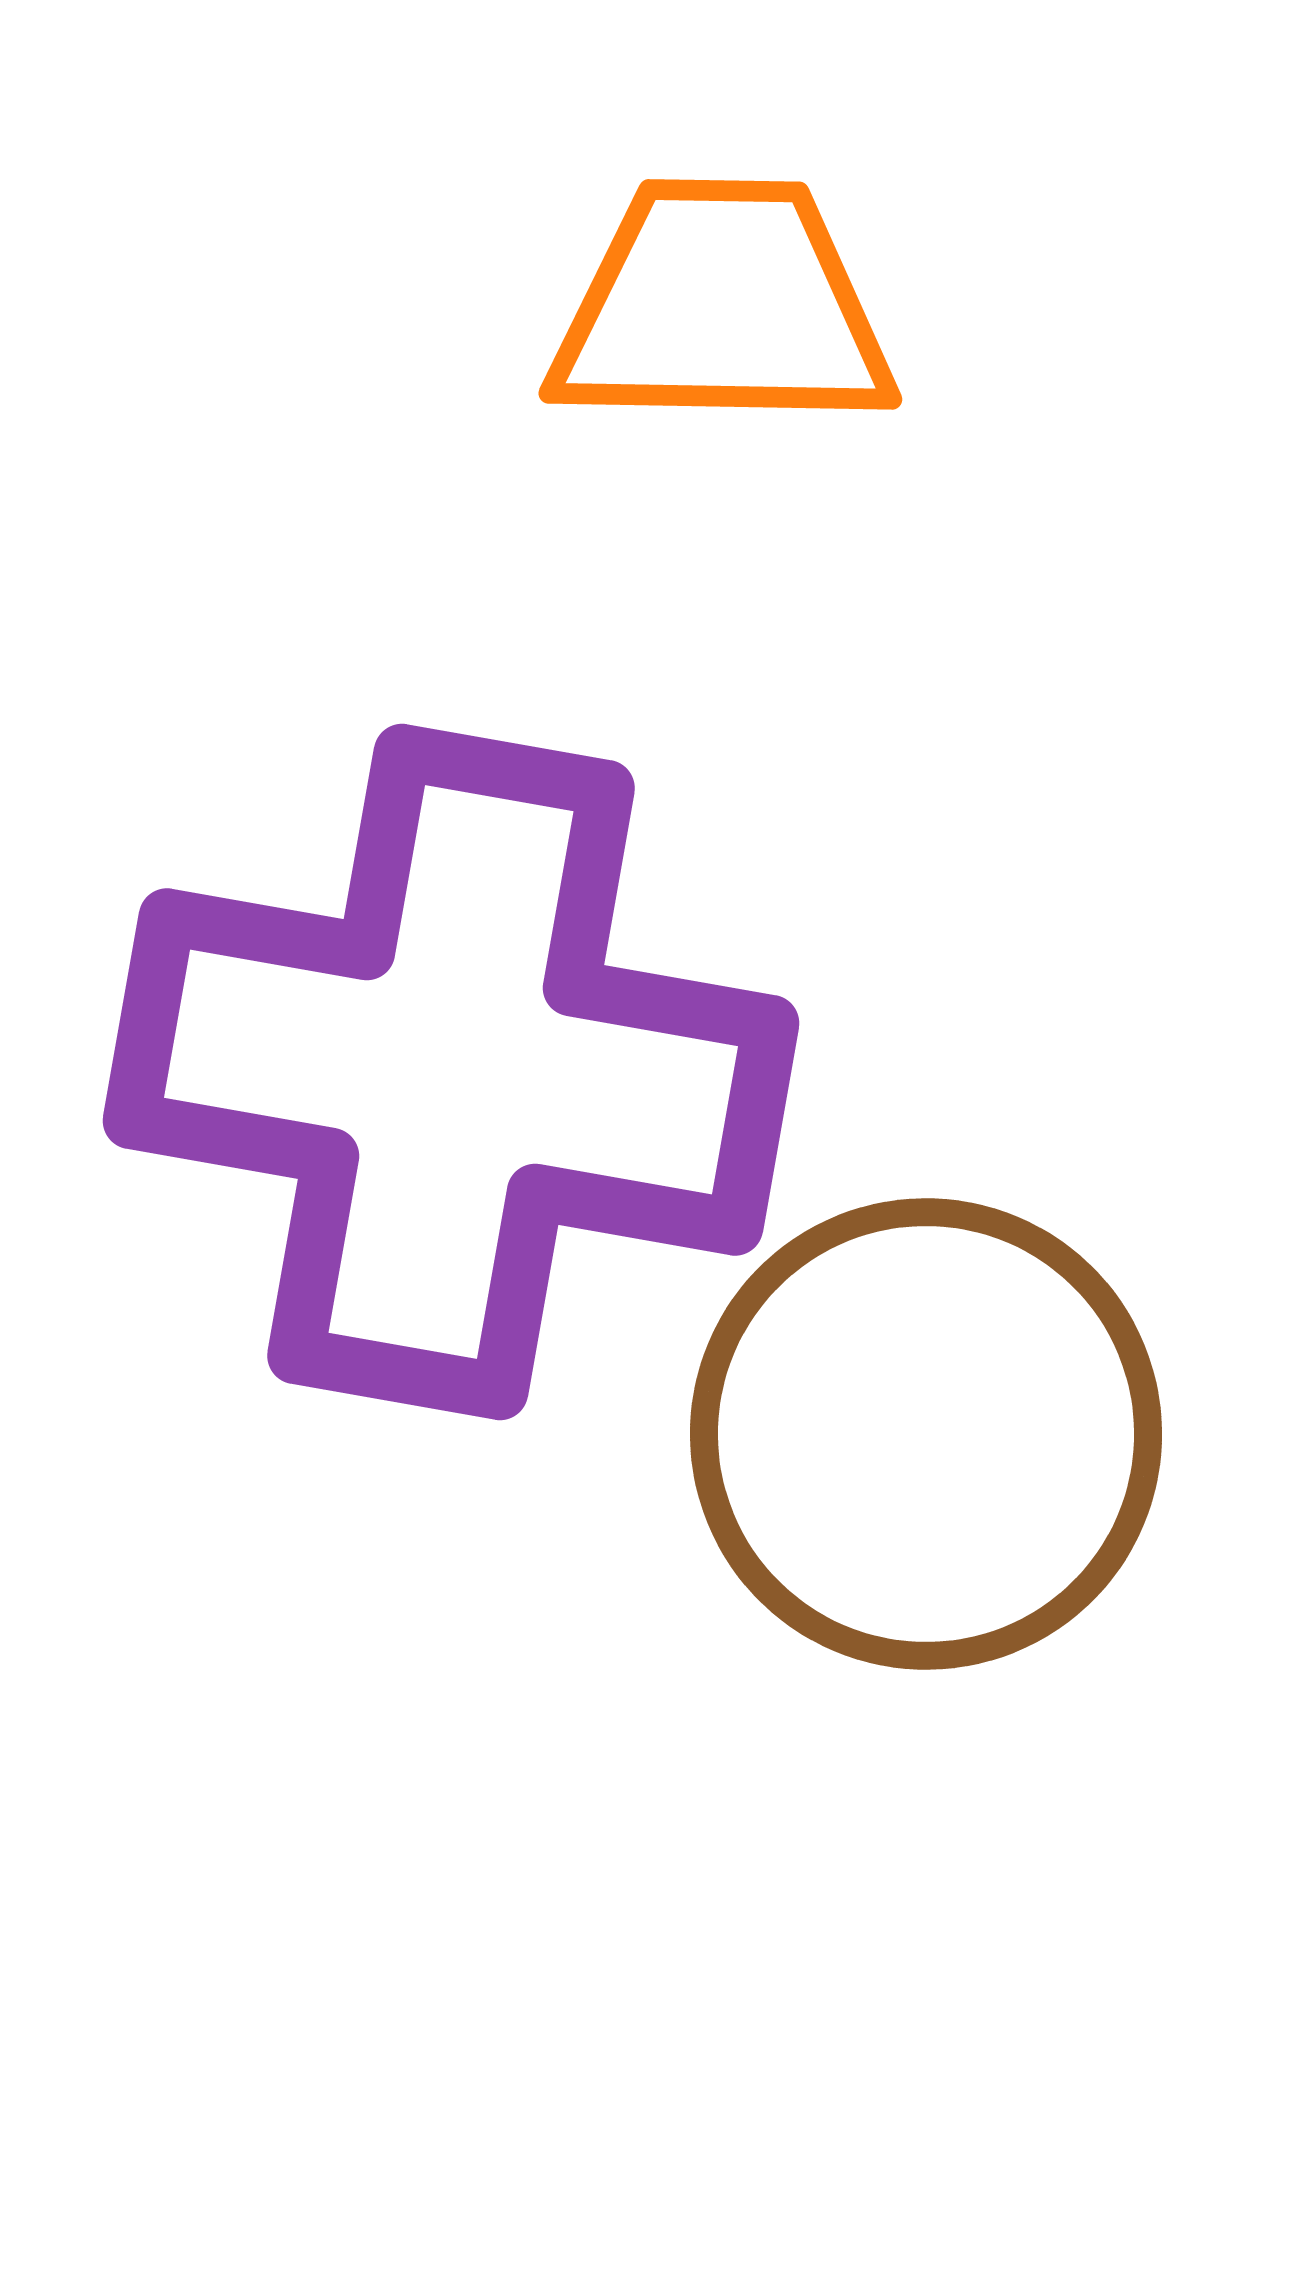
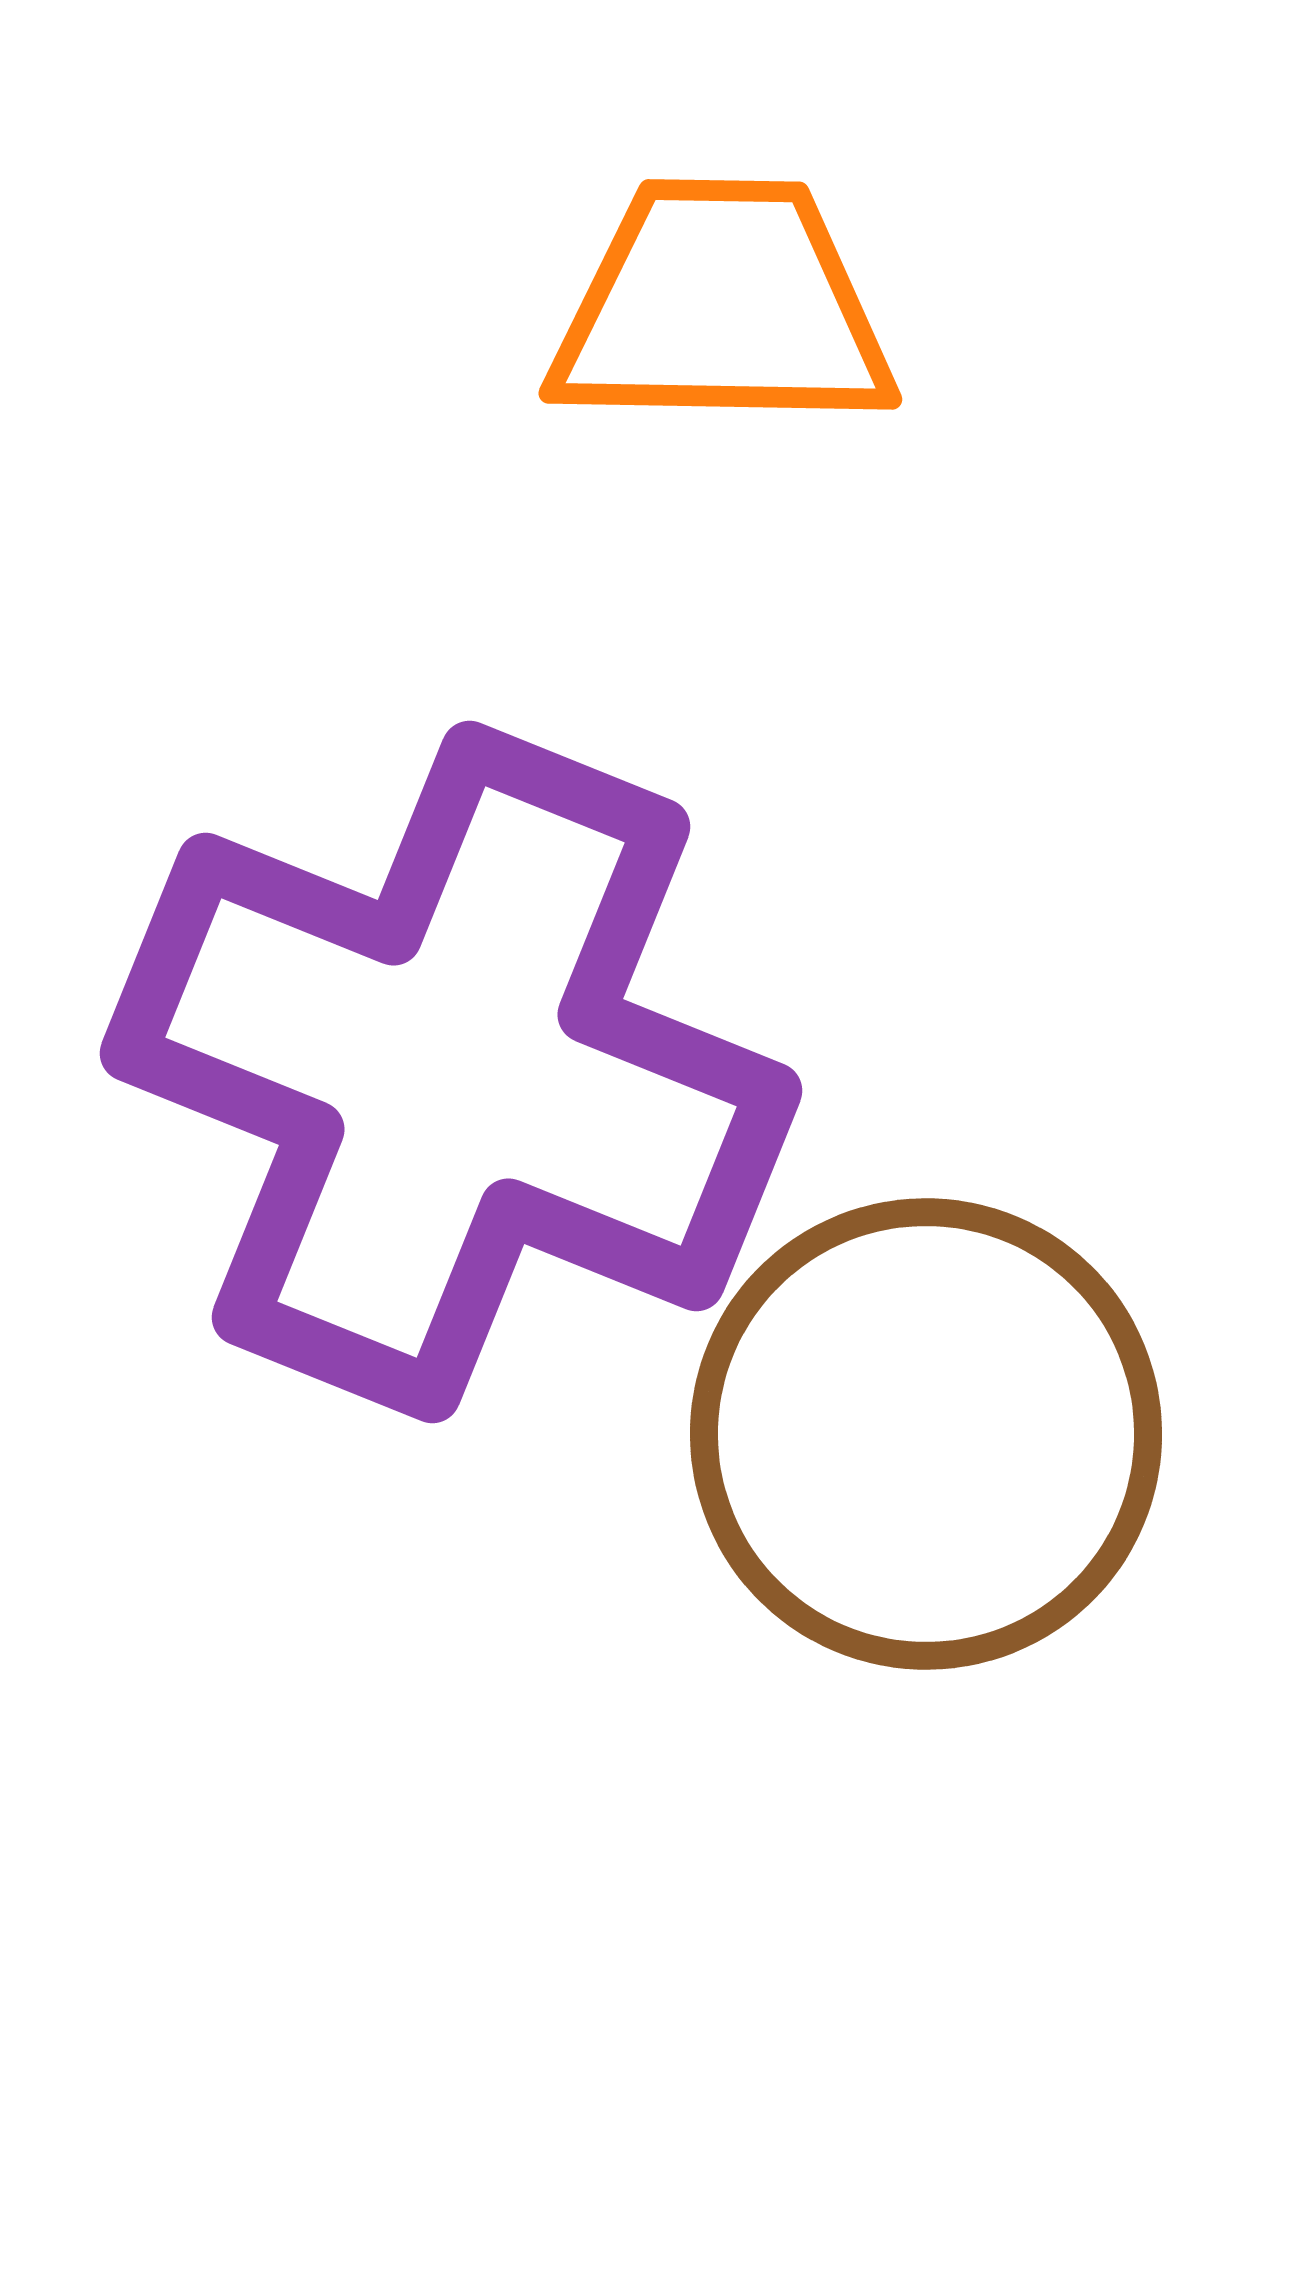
purple cross: rotated 12 degrees clockwise
